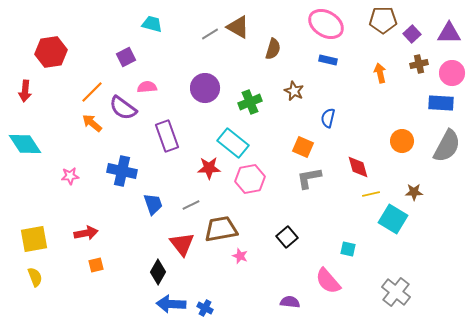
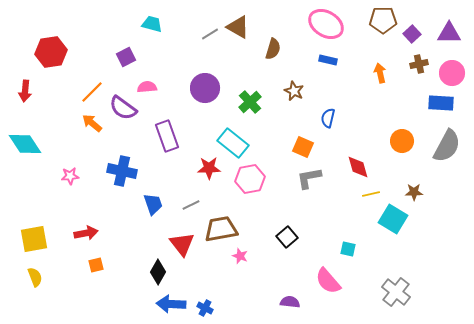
green cross at (250, 102): rotated 20 degrees counterclockwise
